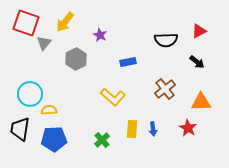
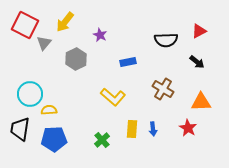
red square: moved 1 px left, 2 px down; rotated 8 degrees clockwise
brown cross: moved 2 px left; rotated 20 degrees counterclockwise
